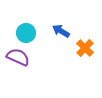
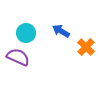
orange cross: moved 1 px right, 1 px up
